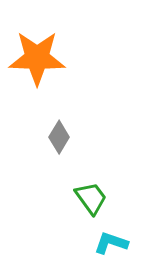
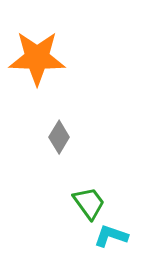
green trapezoid: moved 2 px left, 5 px down
cyan L-shape: moved 7 px up
